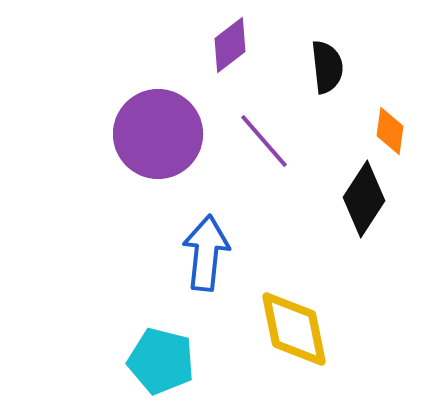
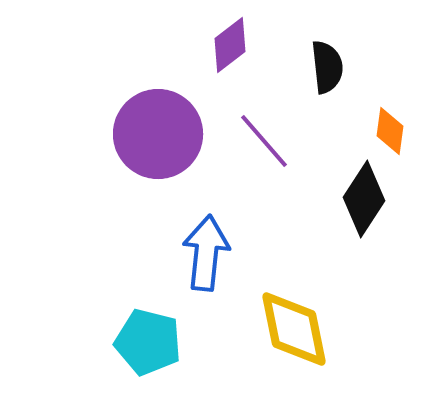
cyan pentagon: moved 13 px left, 19 px up
